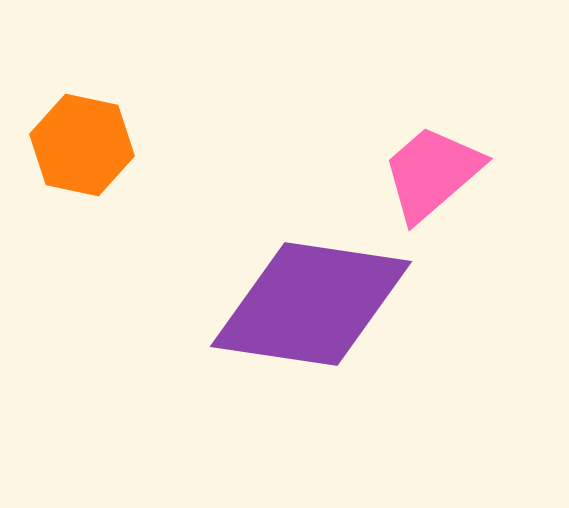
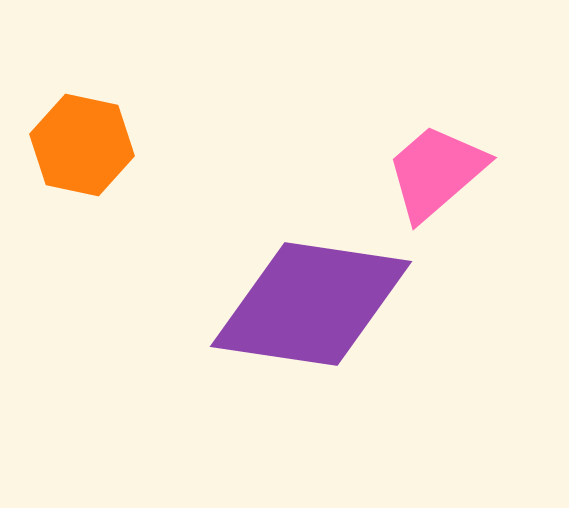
pink trapezoid: moved 4 px right, 1 px up
